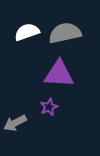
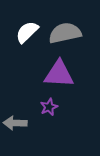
white semicircle: rotated 25 degrees counterclockwise
gray arrow: rotated 30 degrees clockwise
